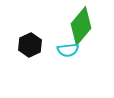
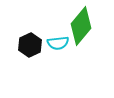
cyan semicircle: moved 10 px left, 7 px up
